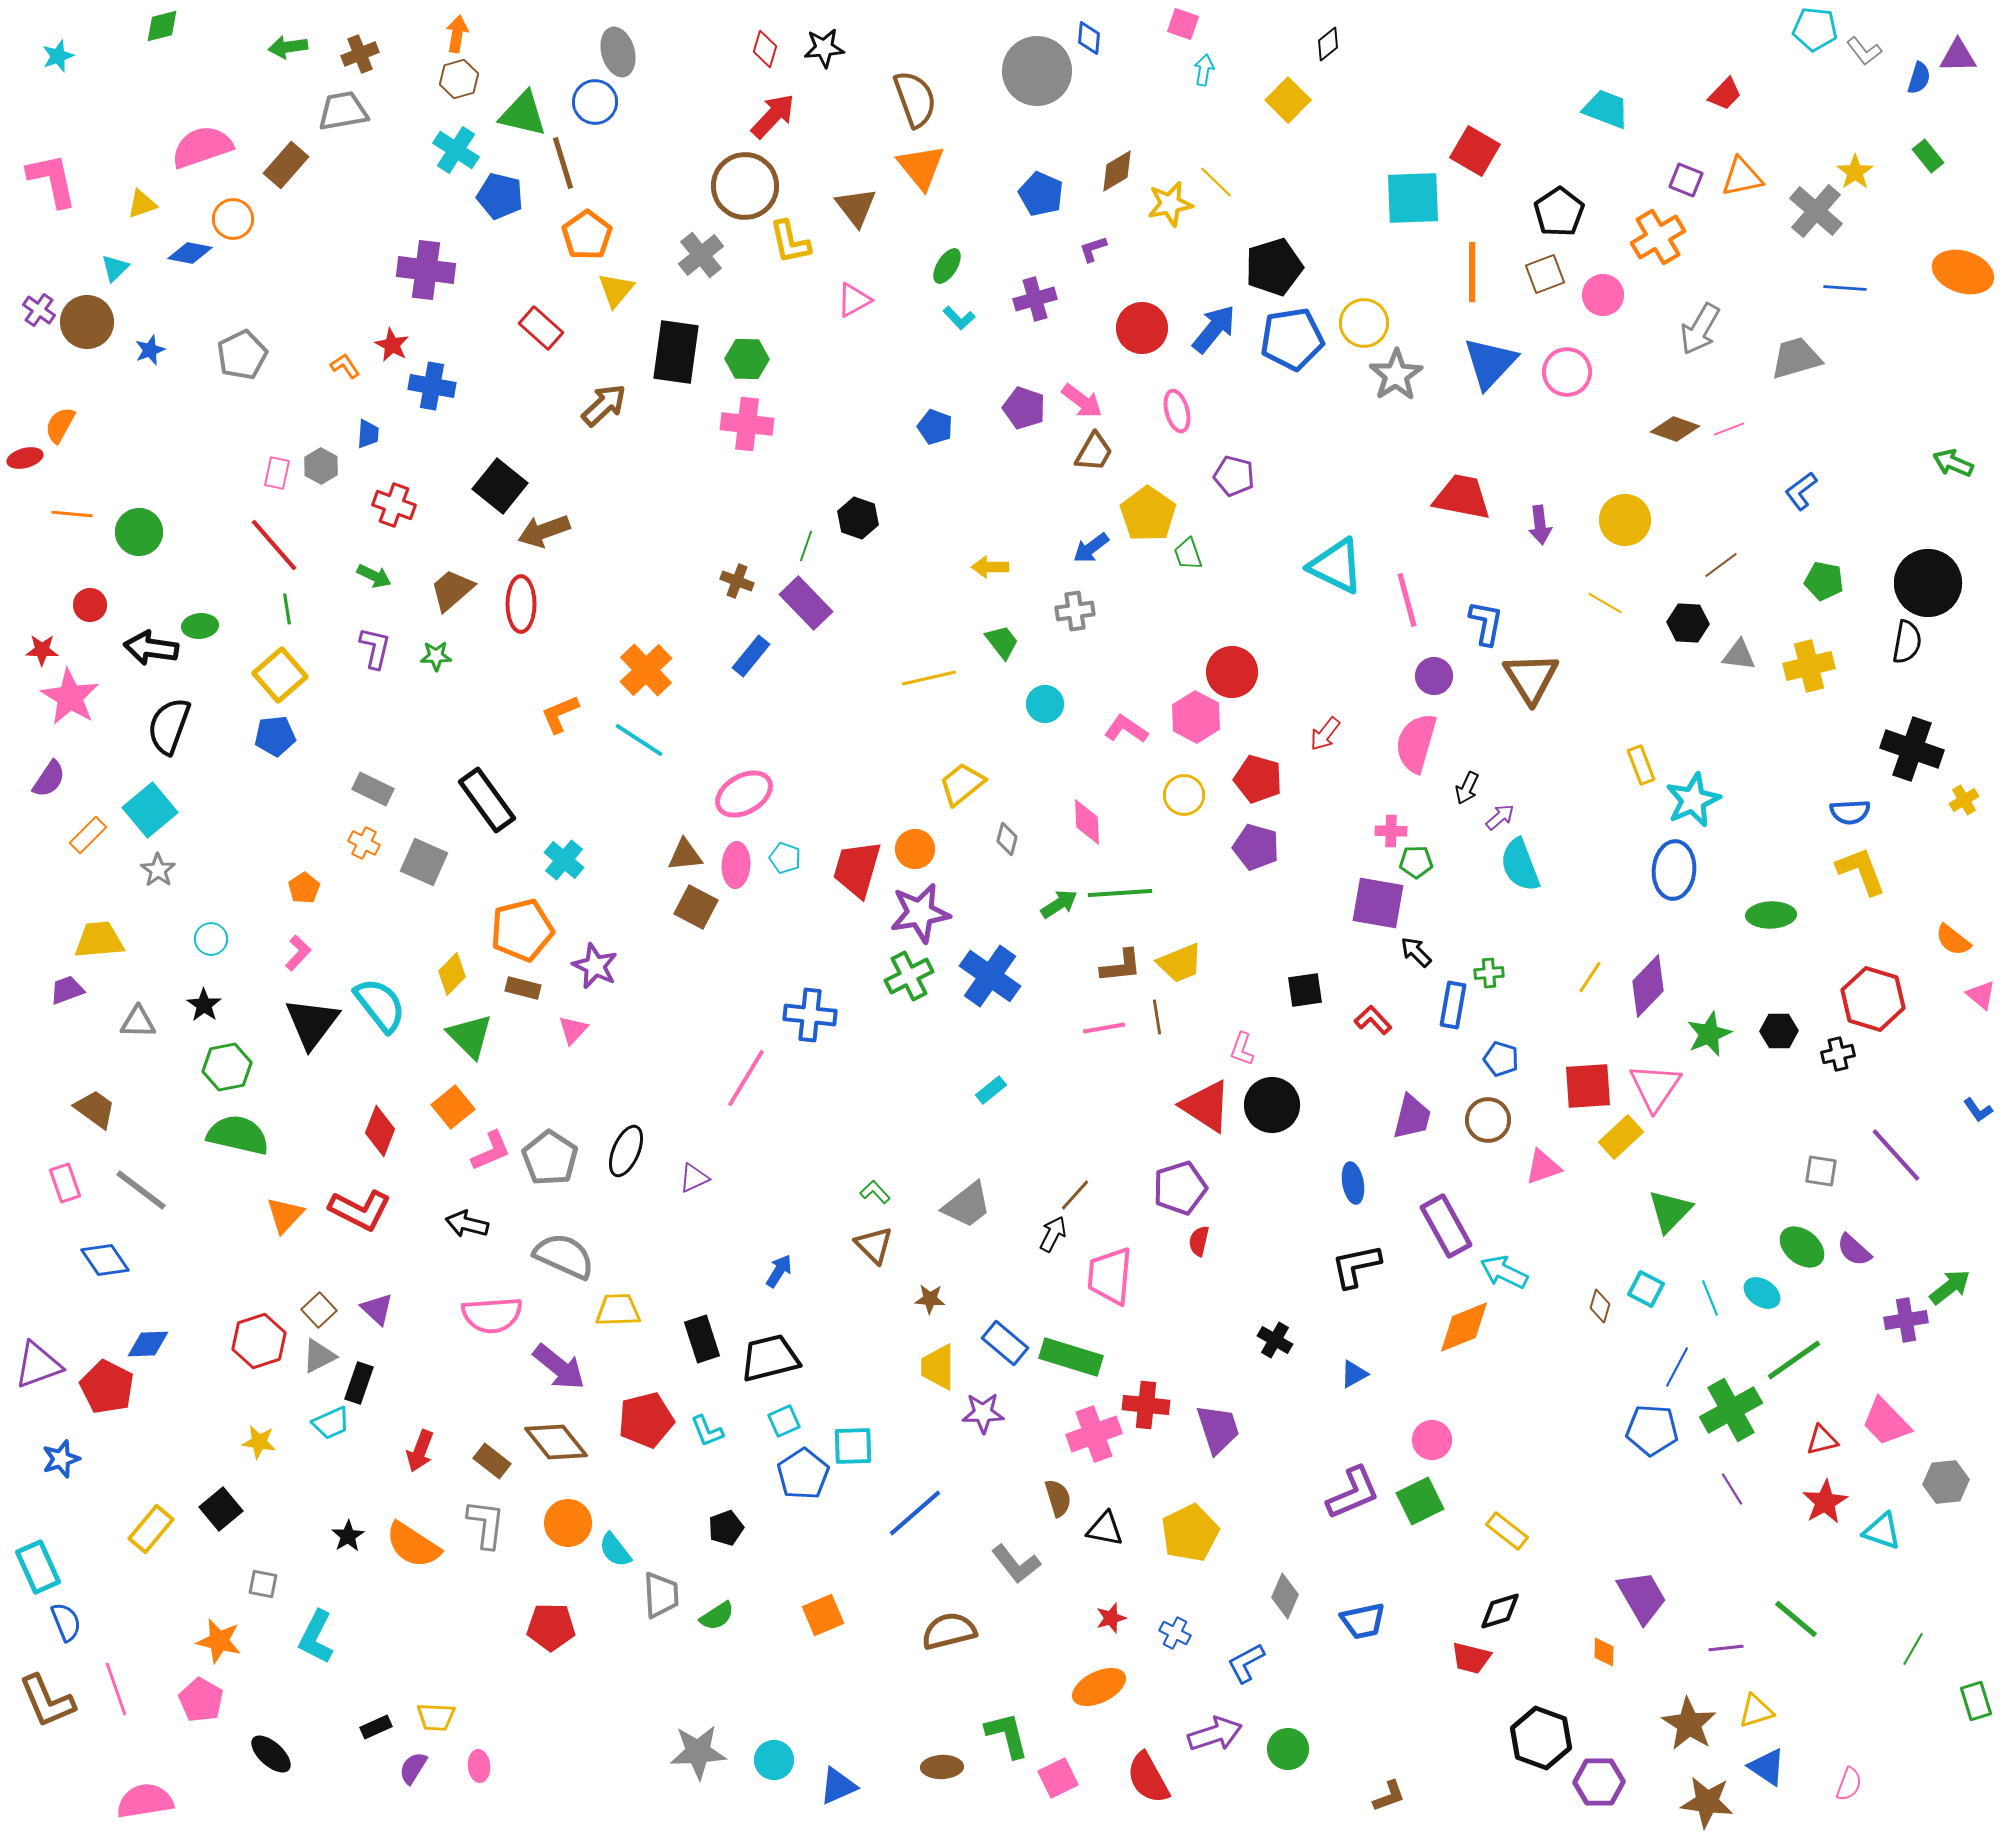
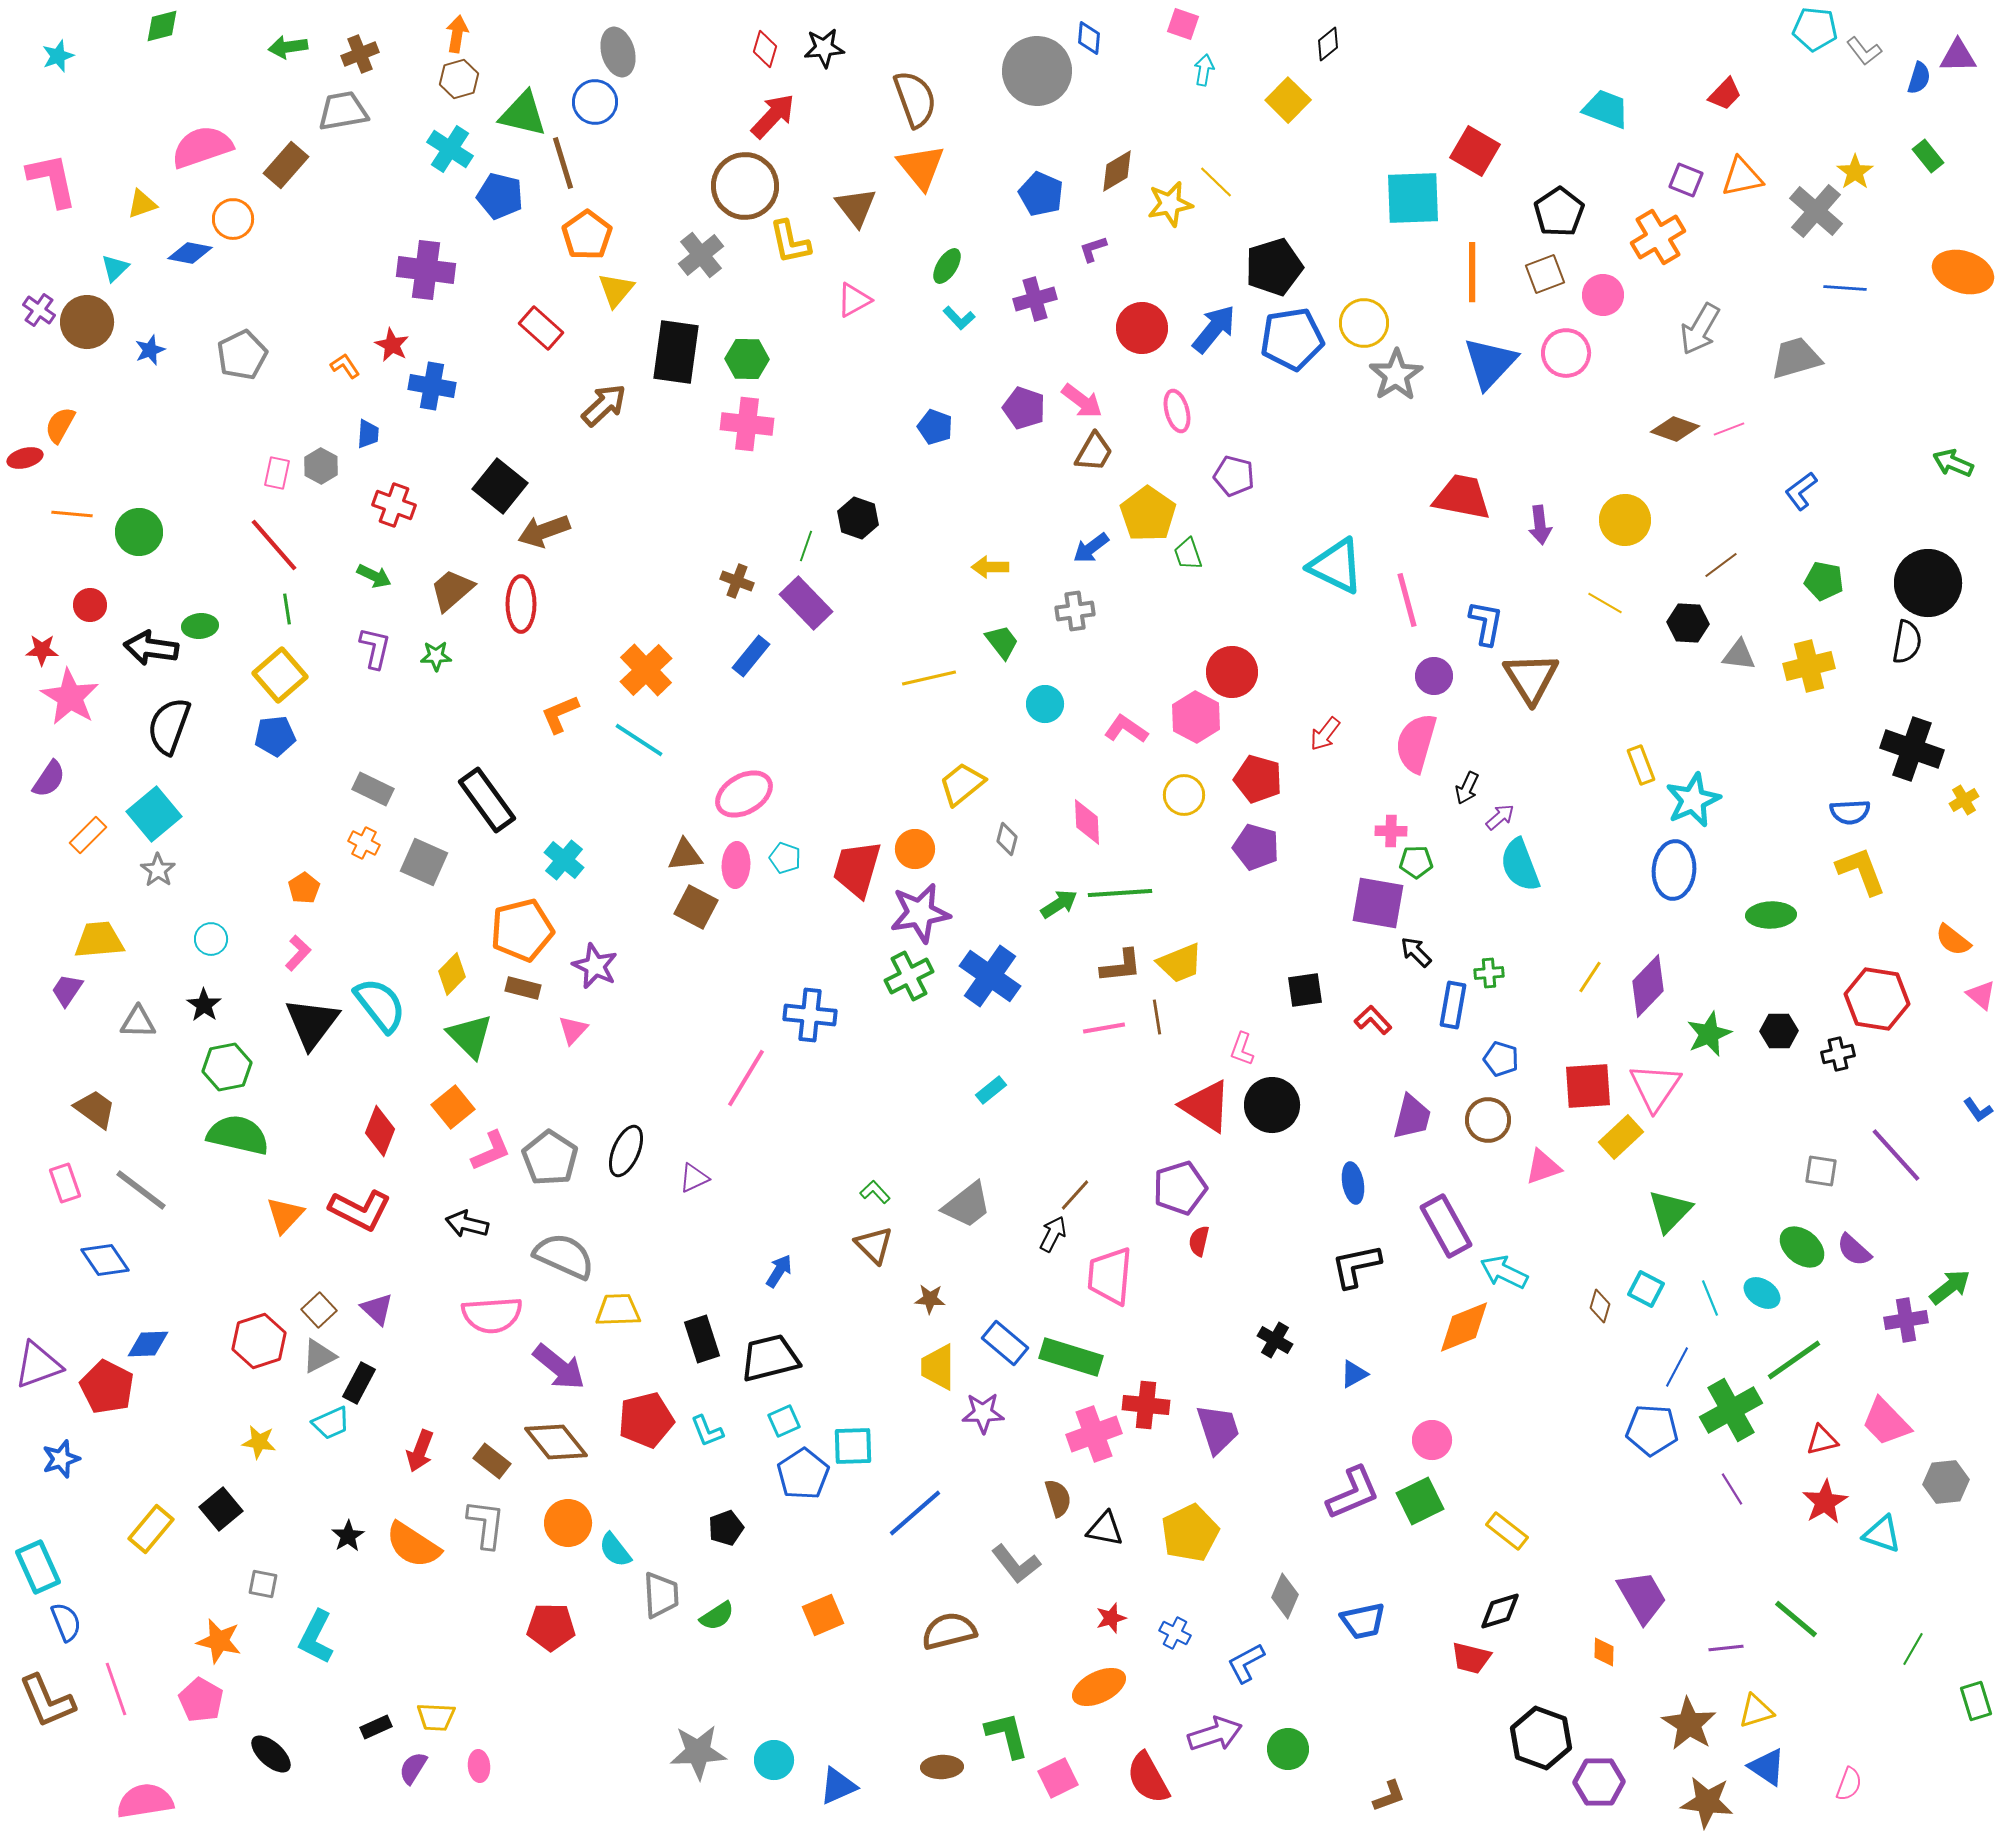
cyan cross at (456, 150): moved 6 px left, 1 px up
pink circle at (1567, 372): moved 1 px left, 19 px up
cyan square at (150, 810): moved 4 px right, 4 px down
purple trapezoid at (67, 990): rotated 36 degrees counterclockwise
red hexagon at (1873, 999): moved 4 px right; rotated 8 degrees counterclockwise
black rectangle at (359, 1383): rotated 9 degrees clockwise
cyan triangle at (1882, 1531): moved 3 px down
